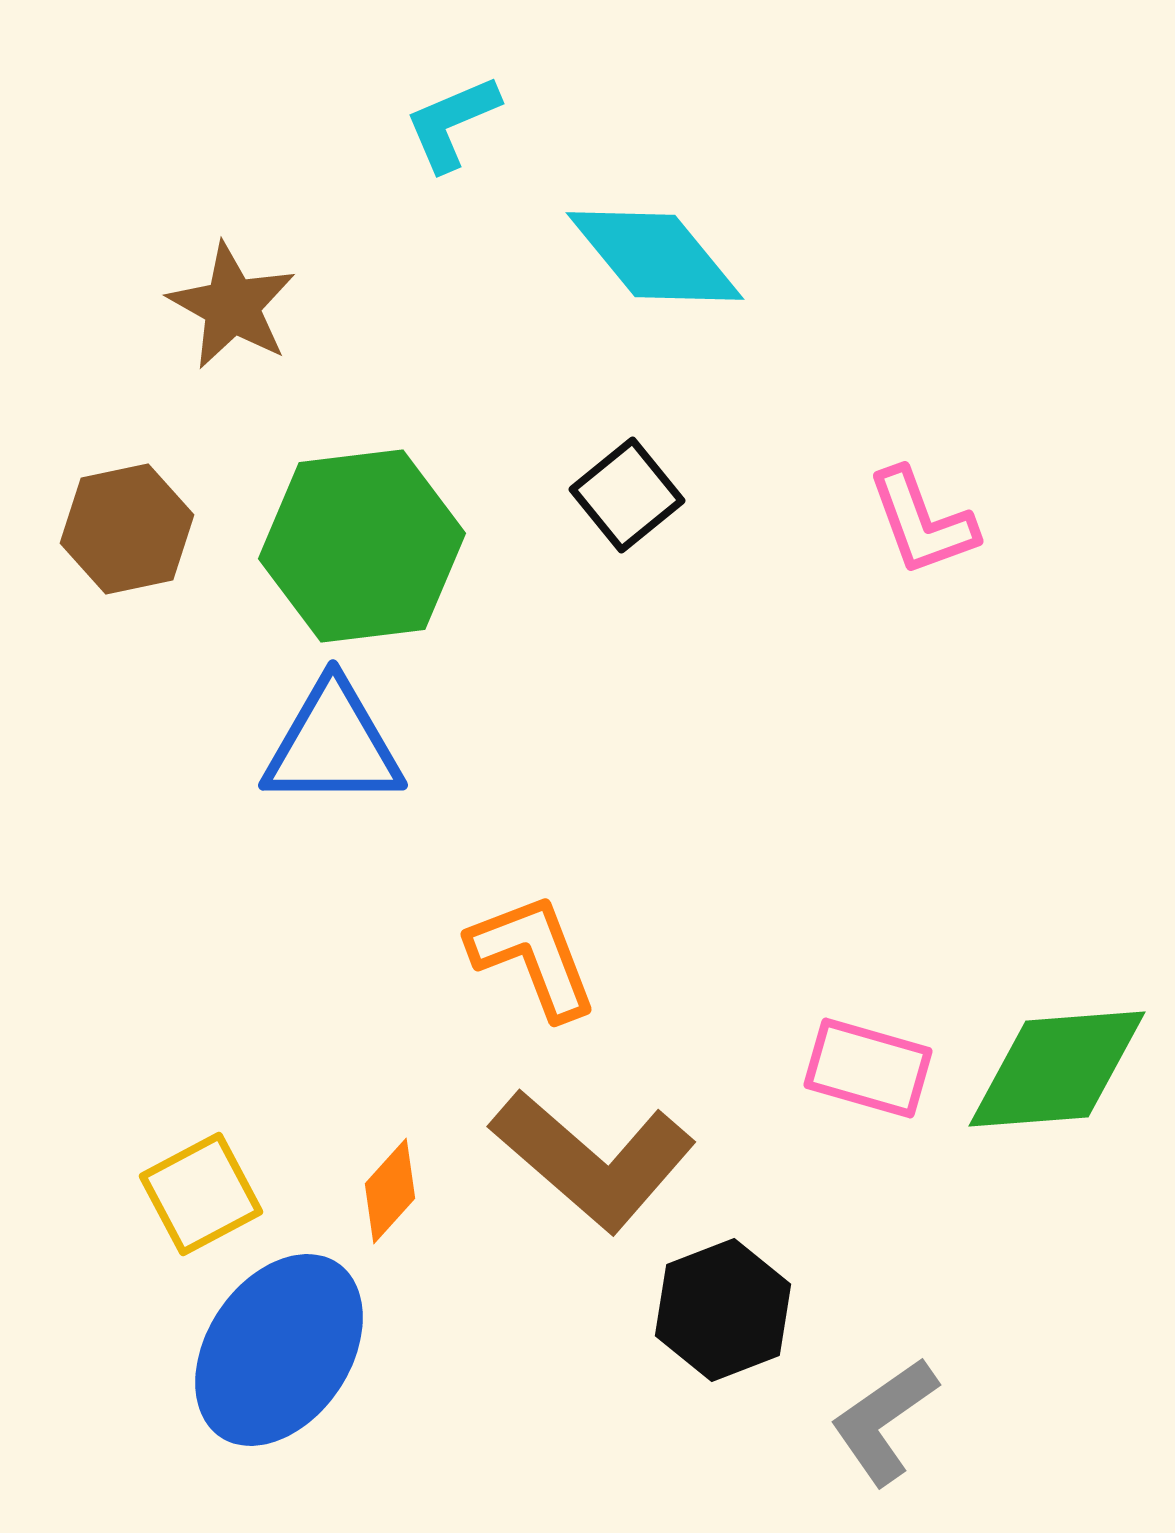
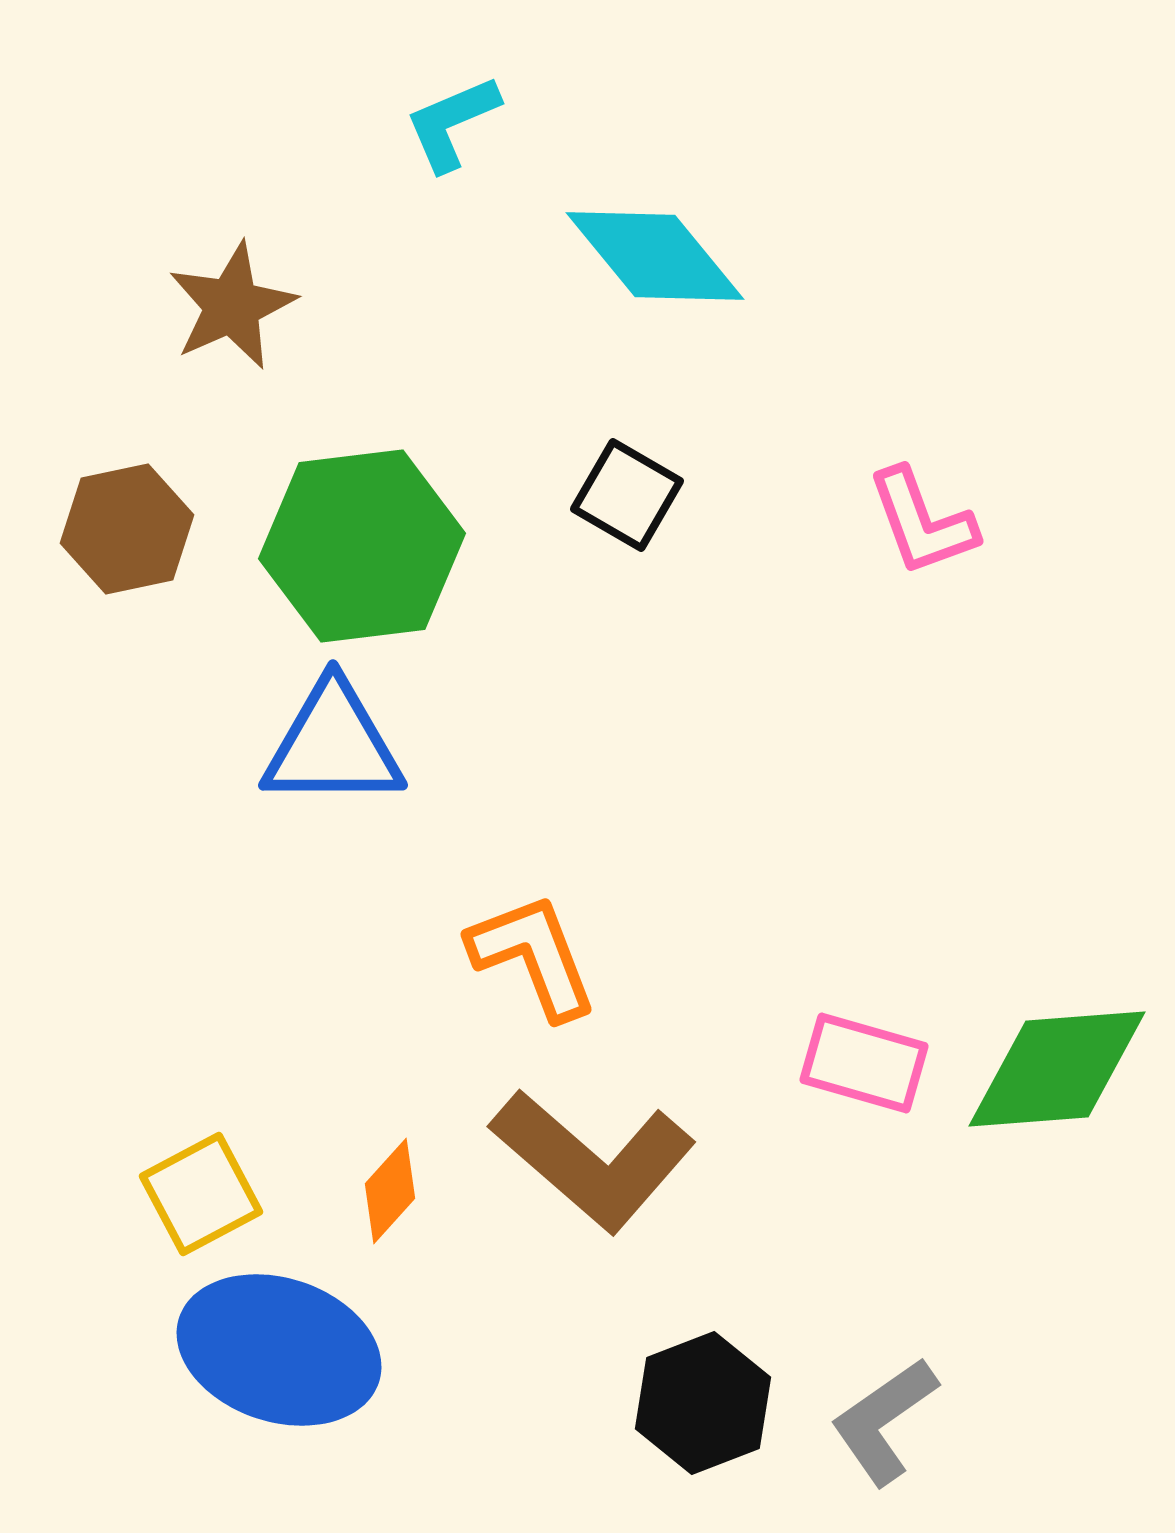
brown star: rotated 19 degrees clockwise
black square: rotated 21 degrees counterclockwise
pink rectangle: moved 4 px left, 5 px up
black hexagon: moved 20 px left, 93 px down
blue ellipse: rotated 74 degrees clockwise
